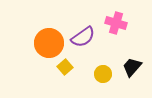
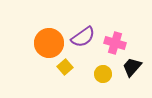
pink cross: moved 1 px left, 20 px down
